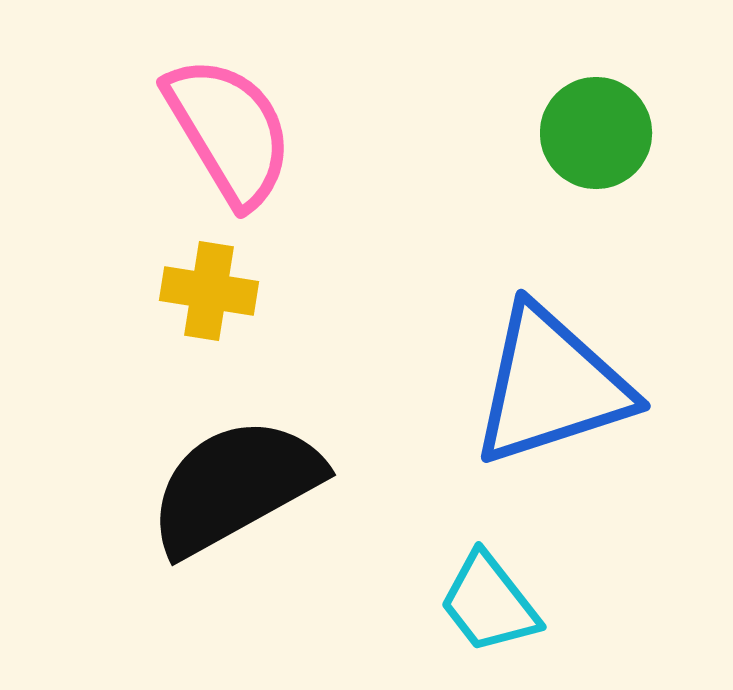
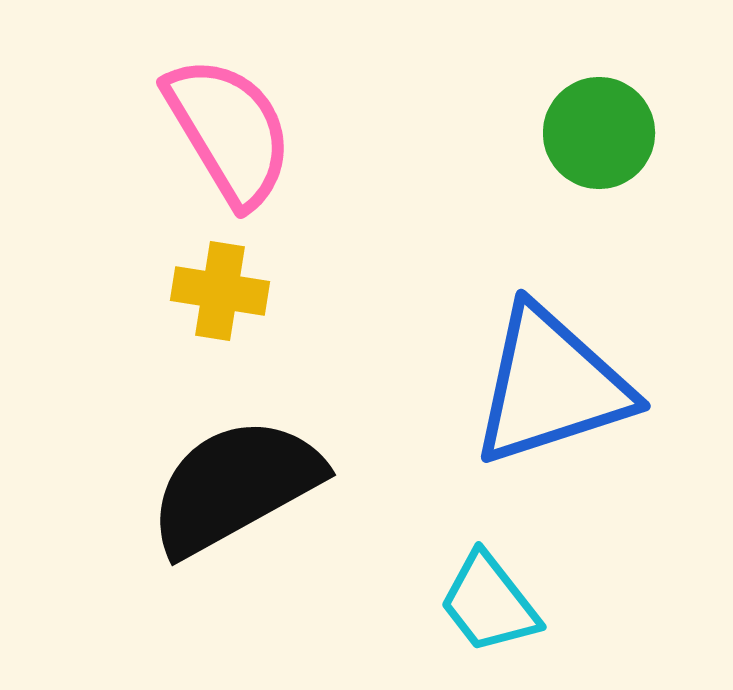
green circle: moved 3 px right
yellow cross: moved 11 px right
